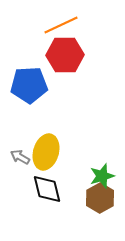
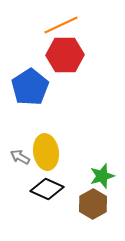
blue pentagon: moved 1 px right, 2 px down; rotated 30 degrees counterclockwise
yellow ellipse: rotated 24 degrees counterclockwise
black diamond: rotated 52 degrees counterclockwise
brown hexagon: moved 7 px left, 6 px down
